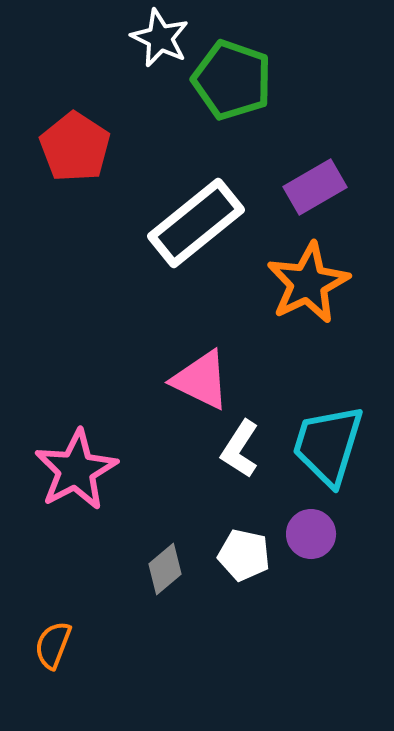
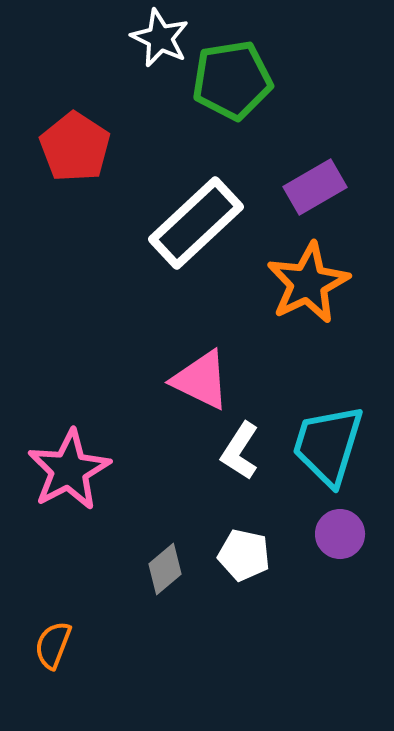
green pentagon: rotated 28 degrees counterclockwise
white rectangle: rotated 4 degrees counterclockwise
white L-shape: moved 2 px down
pink star: moved 7 px left
purple circle: moved 29 px right
